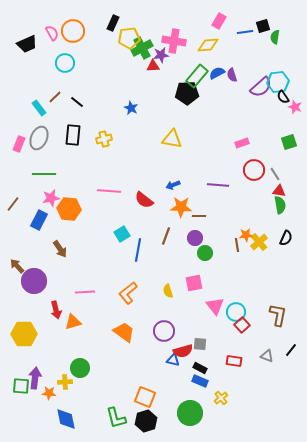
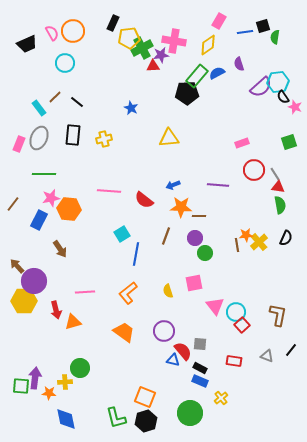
yellow diamond at (208, 45): rotated 30 degrees counterclockwise
purple semicircle at (232, 75): moved 7 px right, 11 px up
yellow triangle at (172, 139): moved 3 px left, 1 px up; rotated 15 degrees counterclockwise
red triangle at (279, 191): moved 1 px left, 4 px up
blue line at (138, 250): moved 2 px left, 4 px down
yellow hexagon at (24, 334): moved 33 px up
red semicircle at (183, 351): rotated 114 degrees counterclockwise
